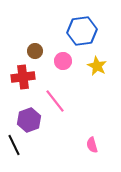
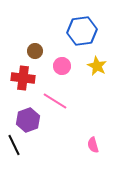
pink circle: moved 1 px left, 5 px down
red cross: moved 1 px down; rotated 15 degrees clockwise
pink line: rotated 20 degrees counterclockwise
purple hexagon: moved 1 px left
pink semicircle: moved 1 px right
